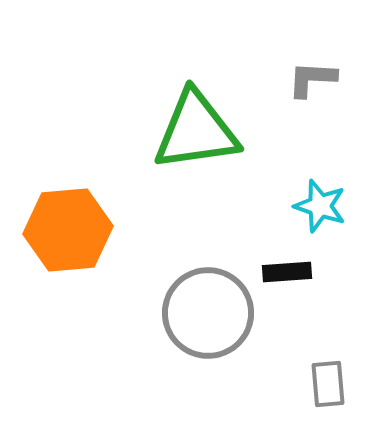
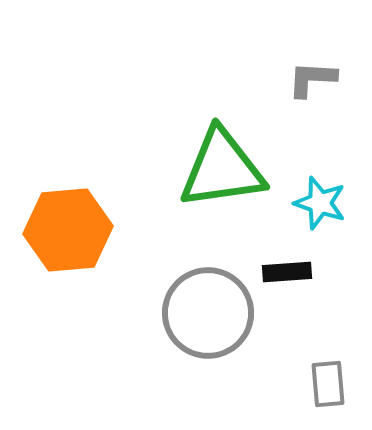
green triangle: moved 26 px right, 38 px down
cyan star: moved 3 px up
